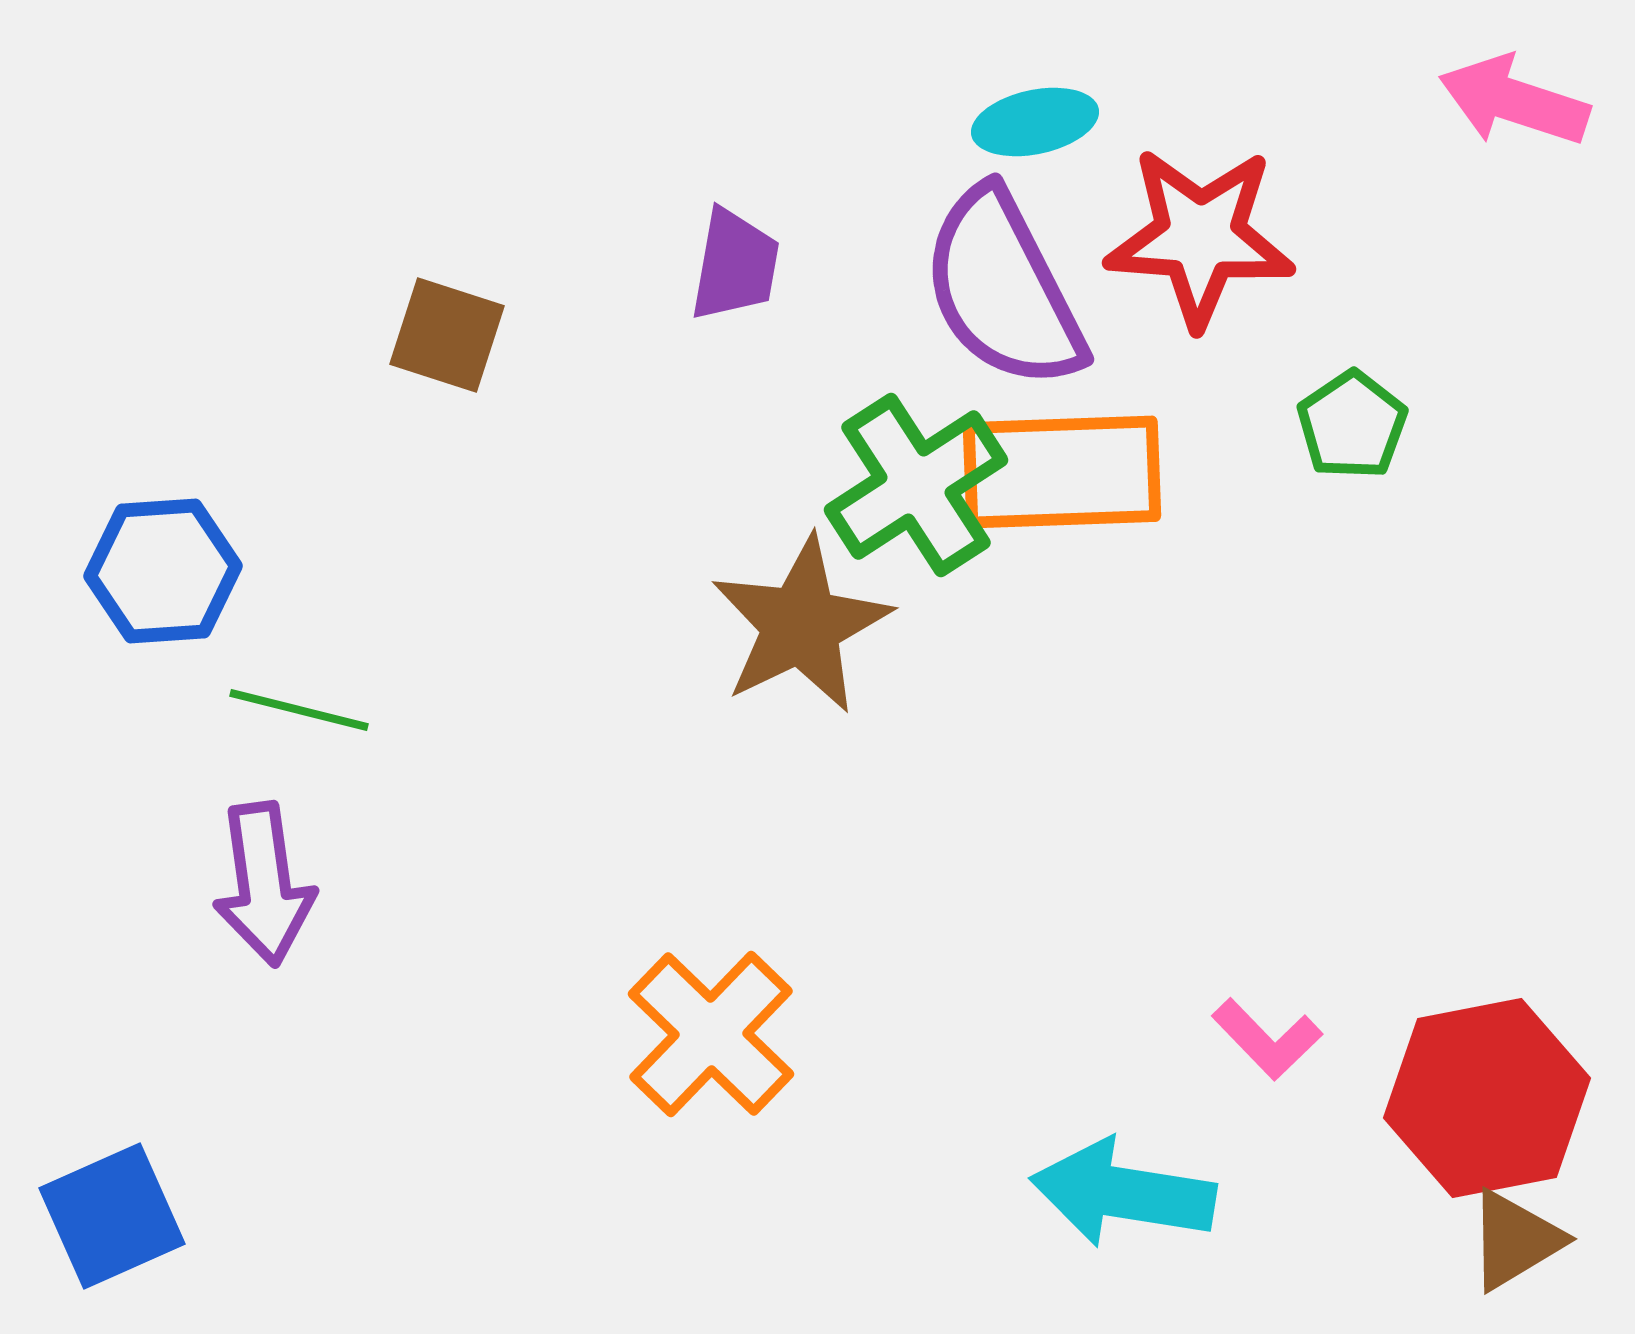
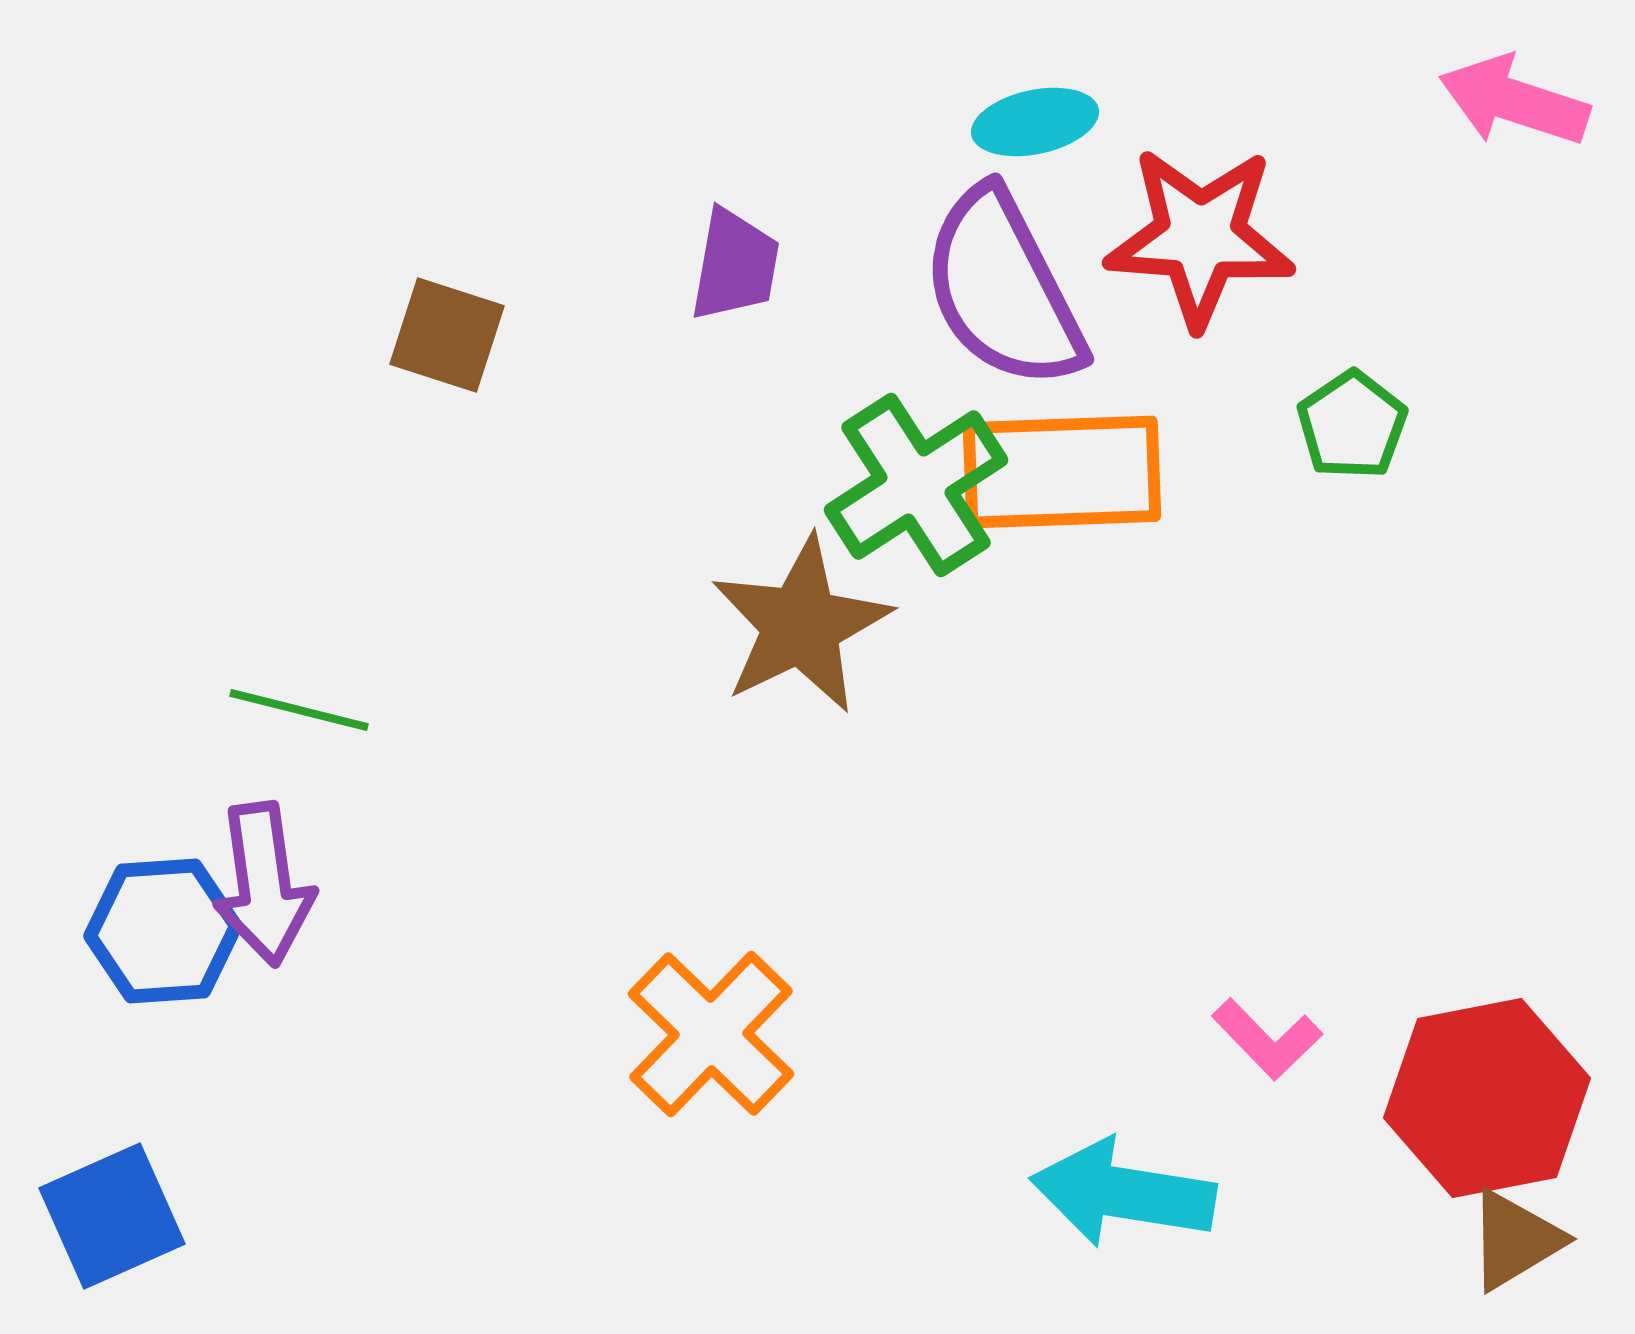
blue hexagon: moved 360 px down
